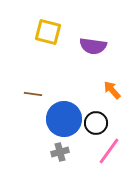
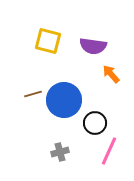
yellow square: moved 9 px down
orange arrow: moved 1 px left, 16 px up
brown line: rotated 24 degrees counterclockwise
blue circle: moved 19 px up
black circle: moved 1 px left
pink line: rotated 12 degrees counterclockwise
